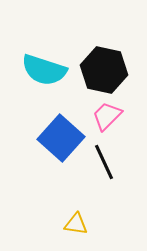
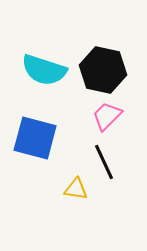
black hexagon: moved 1 px left
blue square: moved 26 px left; rotated 27 degrees counterclockwise
yellow triangle: moved 35 px up
